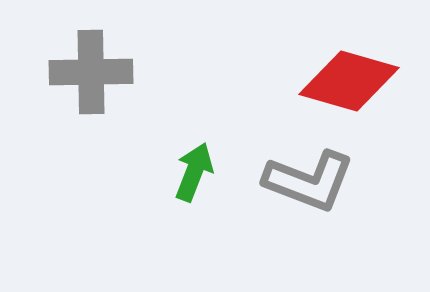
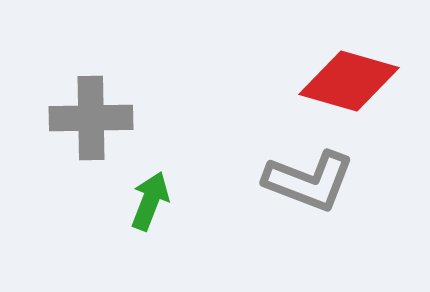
gray cross: moved 46 px down
green arrow: moved 44 px left, 29 px down
